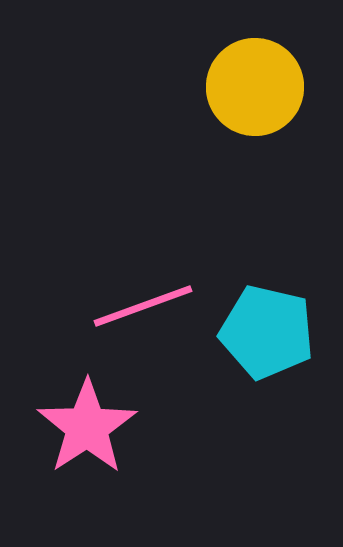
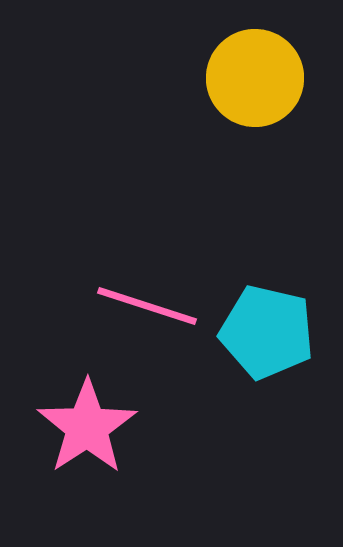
yellow circle: moved 9 px up
pink line: moved 4 px right; rotated 38 degrees clockwise
